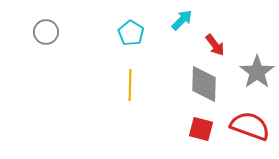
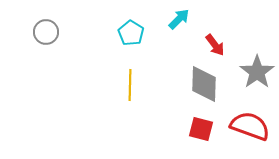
cyan arrow: moved 3 px left, 1 px up
